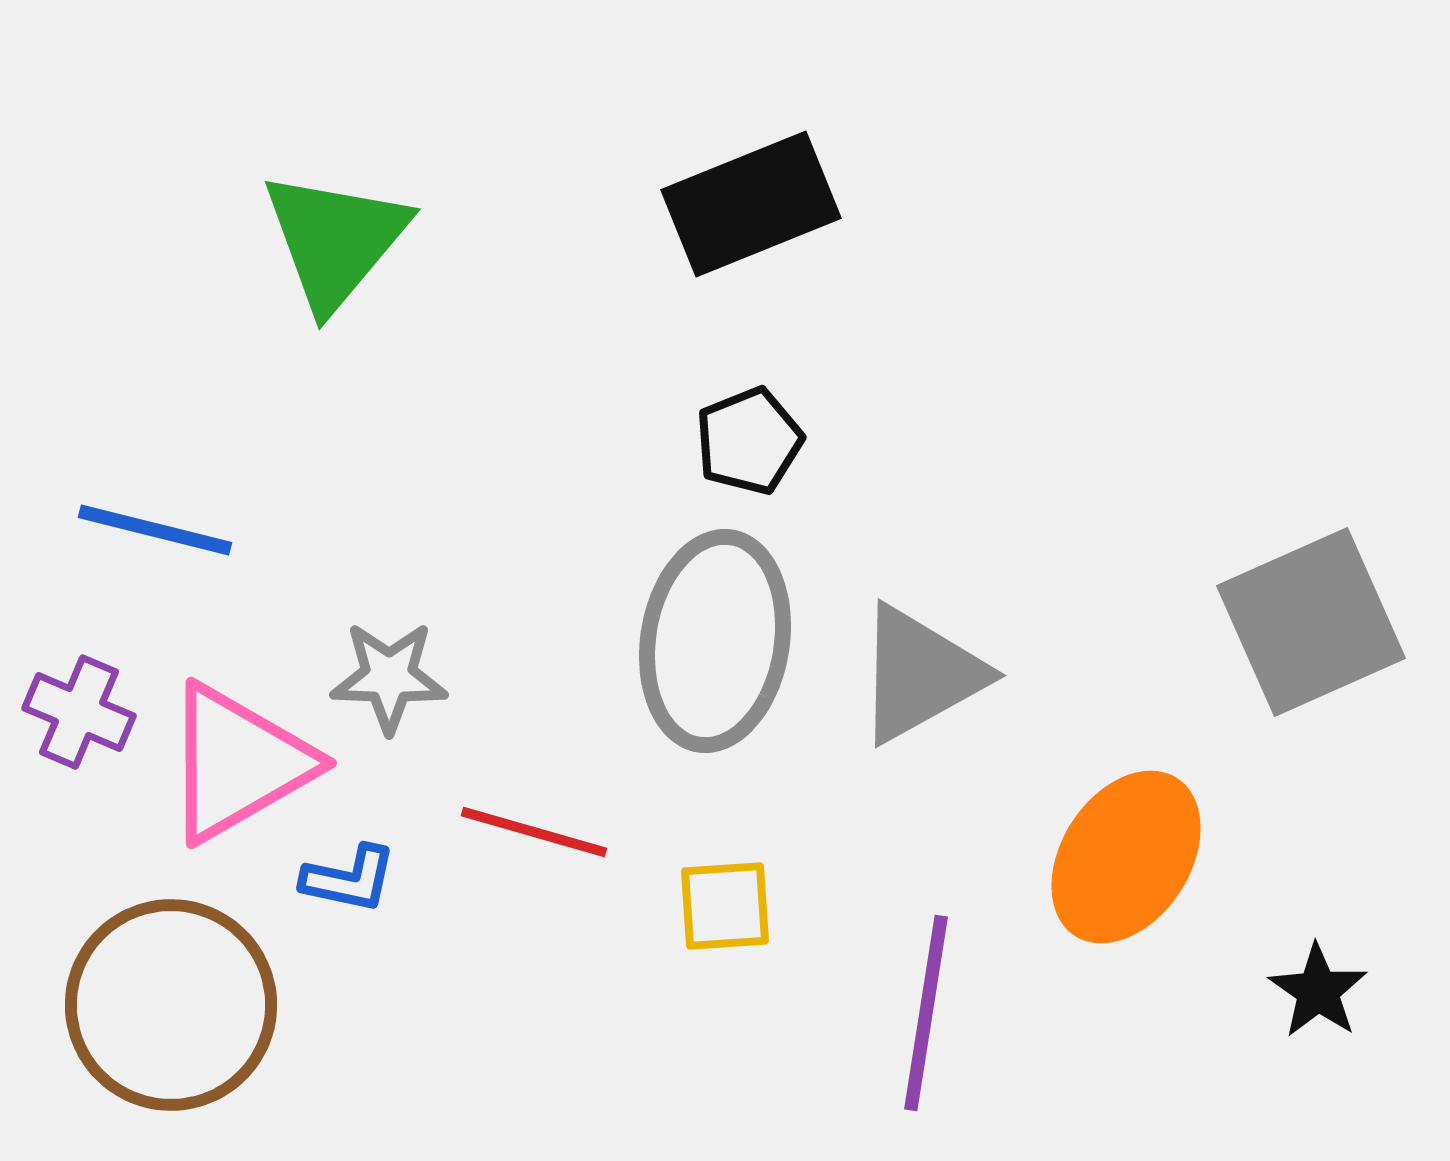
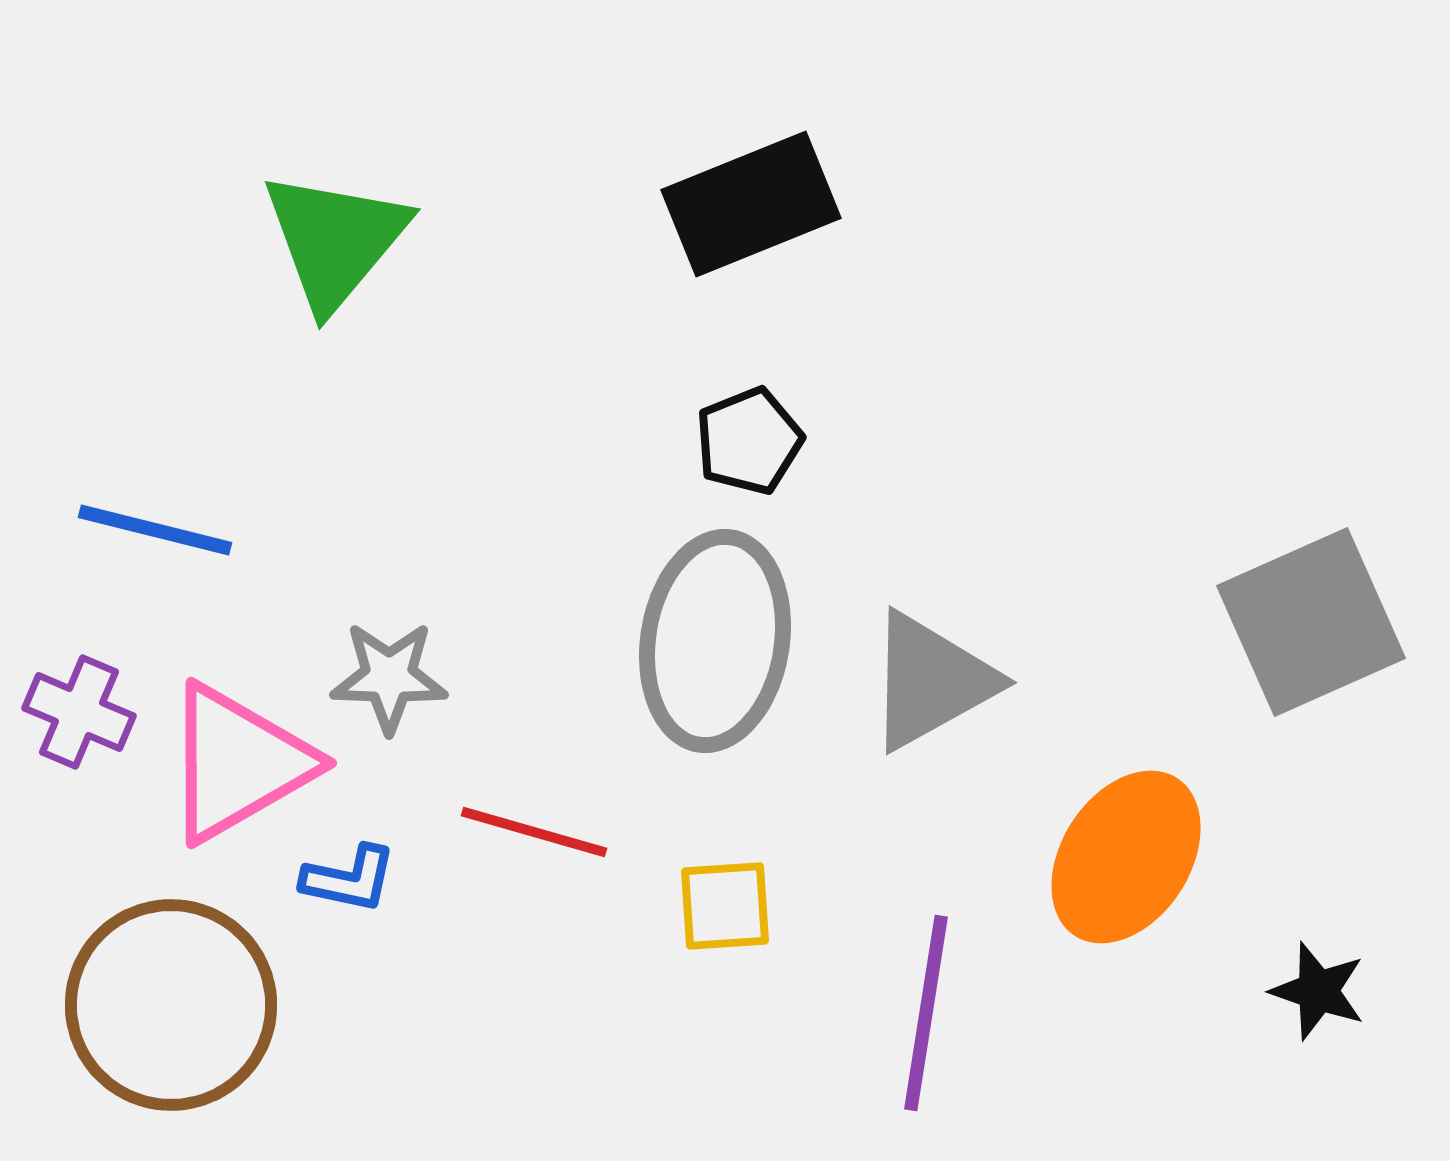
gray triangle: moved 11 px right, 7 px down
black star: rotated 16 degrees counterclockwise
